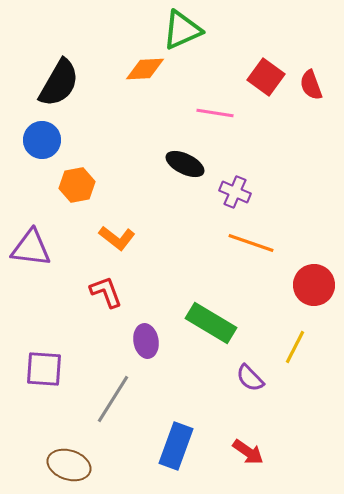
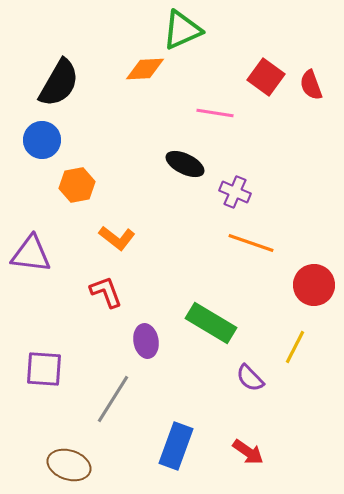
purple triangle: moved 6 px down
